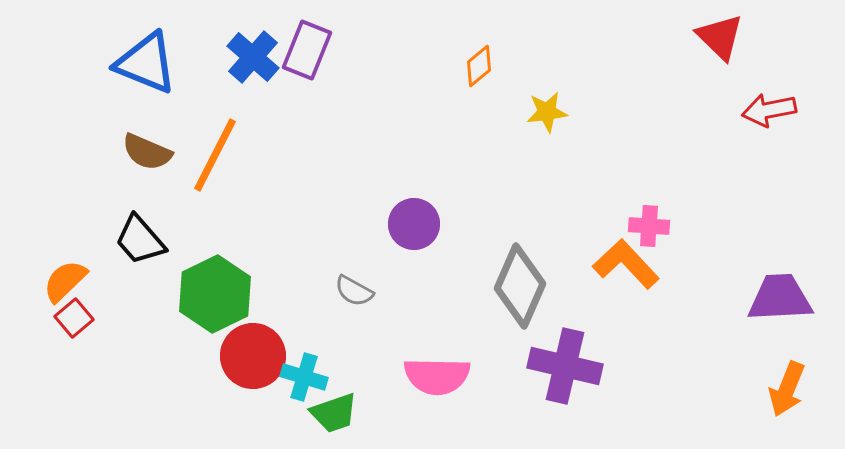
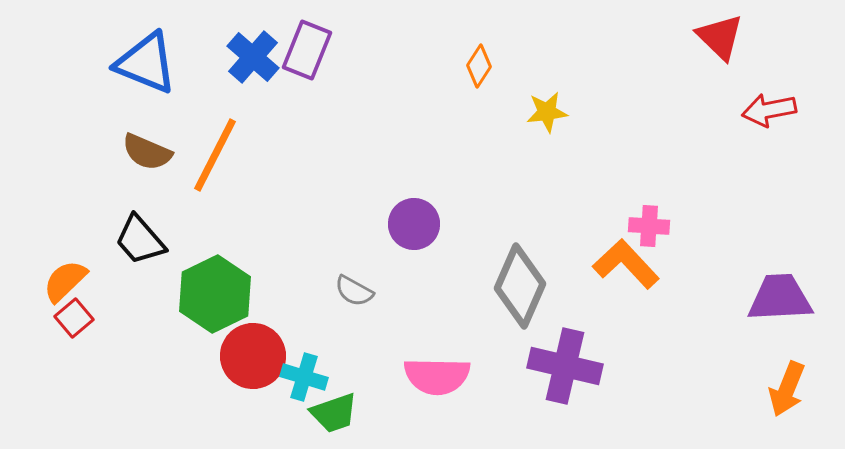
orange diamond: rotated 18 degrees counterclockwise
